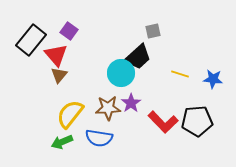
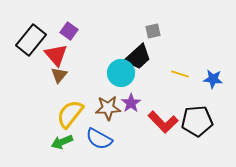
blue semicircle: moved 1 px down; rotated 20 degrees clockwise
